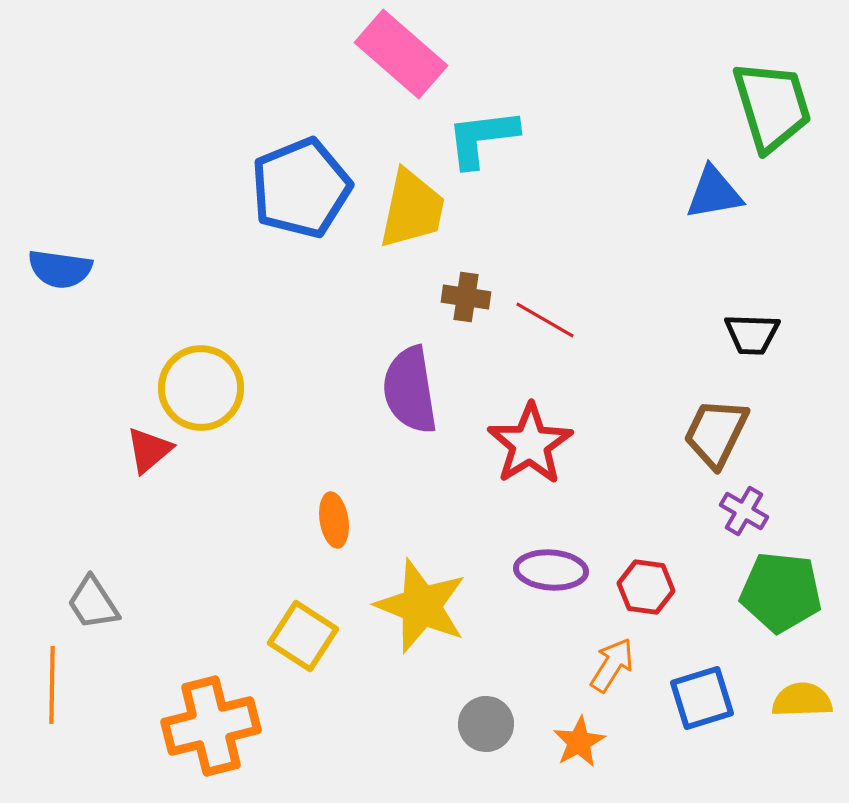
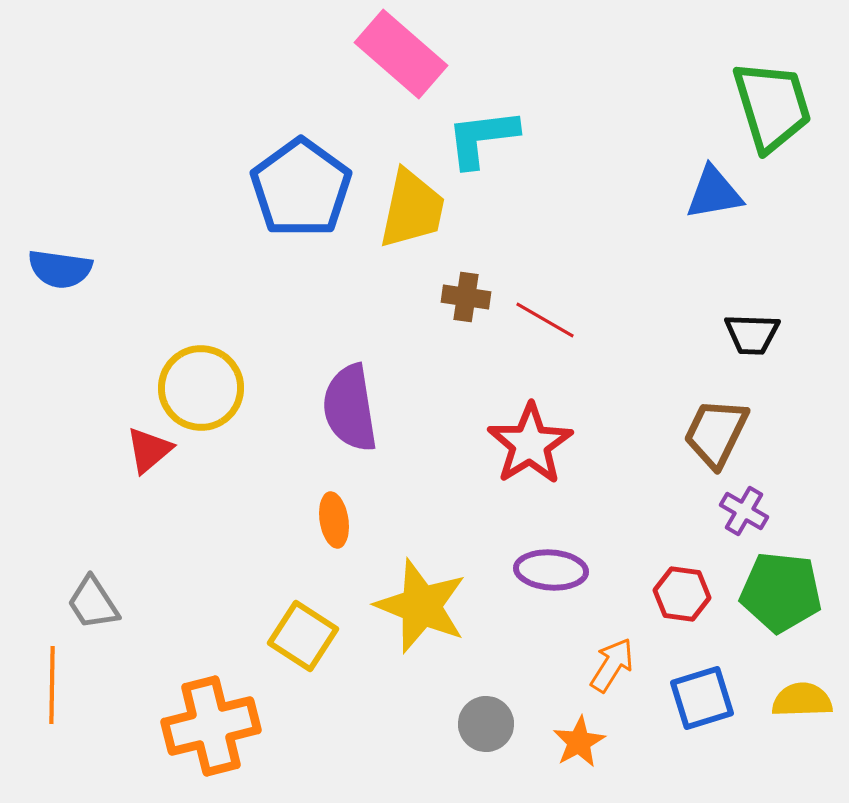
blue pentagon: rotated 14 degrees counterclockwise
purple semicircle: moved 60 px left, 18 px down
red hexagon: moved 36 px right, 7 px down
